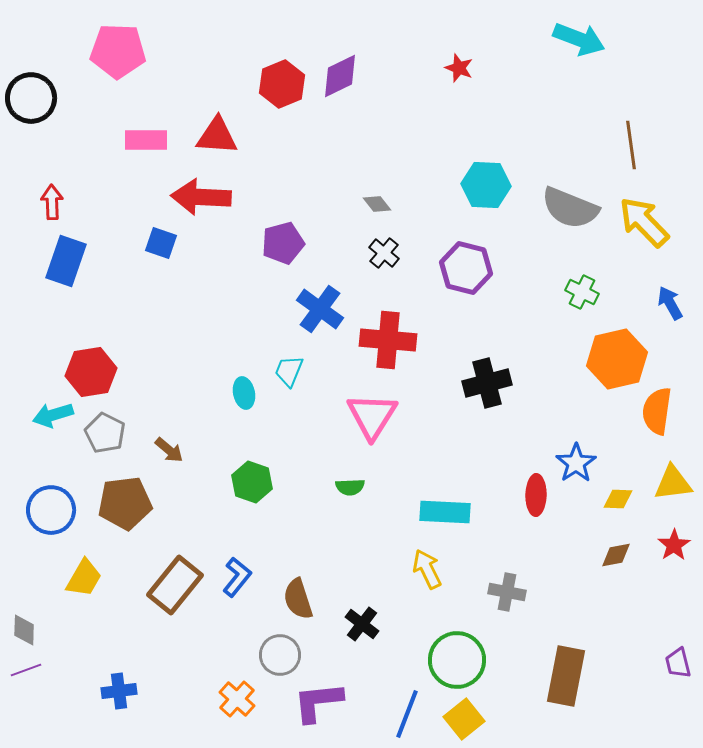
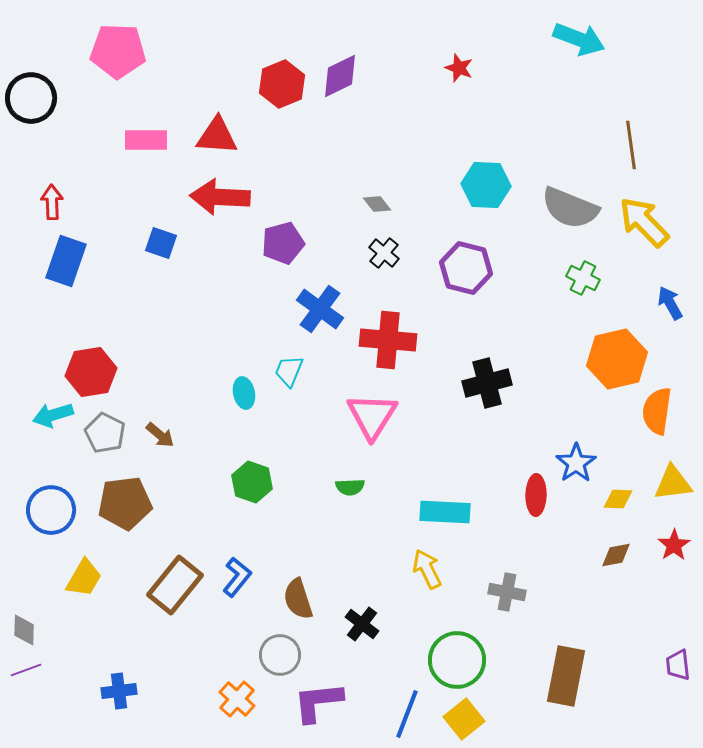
red arrow at (201, 197): moved 19 px right
green cross at (582, 292): moved 1 px right, 14 px up
brown arrow at (169, 450): moved 9 px left, 15 px up
purple trapezoid at (678, 663): moved 2 px down; rotated 8 degrees clockwise
